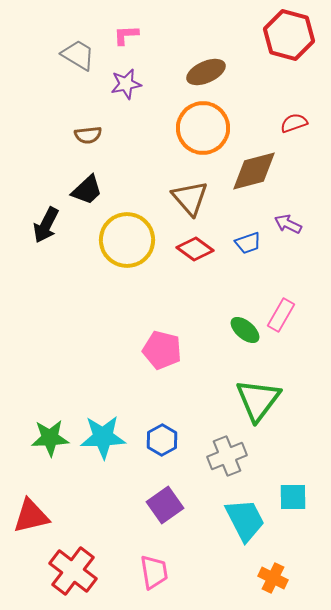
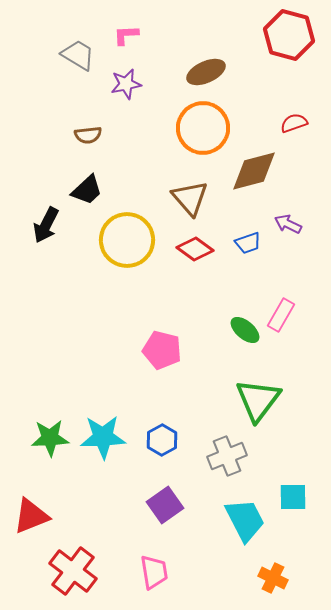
red triangle: rotated 9 degrees counterclockwise
